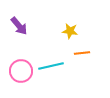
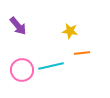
purple arrow: moved 1 px left
pink circle: moved 1 px right, 1 px up
